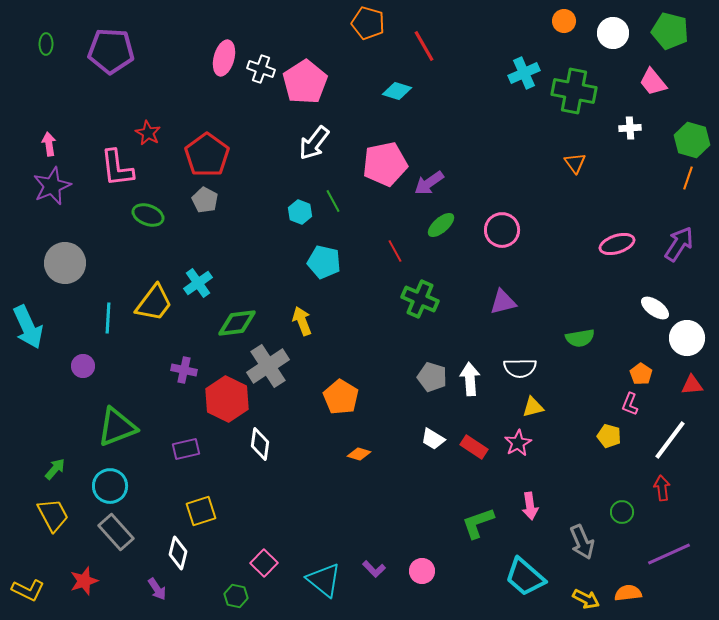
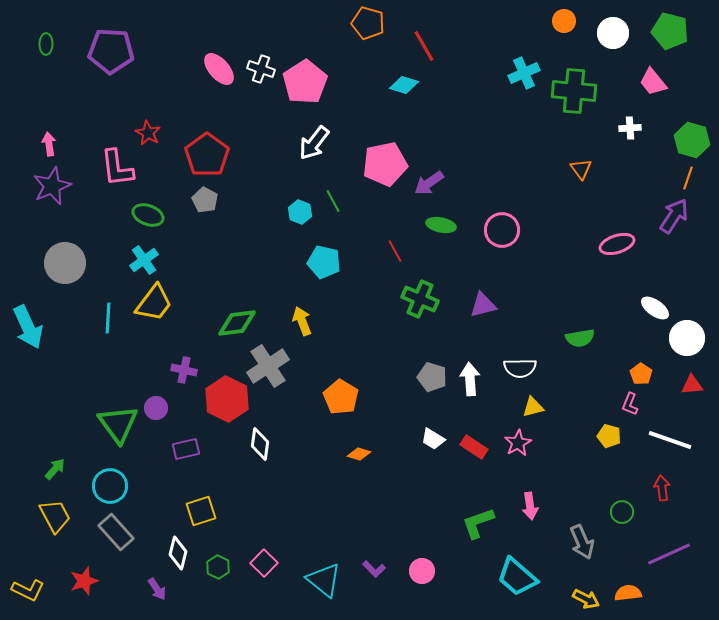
pink ellipse at (224, 58): moved 5 px left, 11 px down; rotated 56 degrees counterclockwise
cyan diamond at (397, 91): moved 7 px right, 6 px up
green cross at (574, 91): rotated 6 degrees counterclockwise
orange triangle at (575, 163): moved 6 px right, 6 px down
green ellipse at (441, 225): rotated 52 degrees clockwise
purple arrow at (679, 244): moved 5 px left, 28 px up
cyan cross at (198, 283): moved 54 px left, 23 px up
purple triangle at (503, 302): moved 20 px left, 3 px down
purple circle at (83, 366): moved 73 px right, 42 px down
green triangle at (117, 427): moved 1 px right, 3 px up; rotated 45 degrees counterclockwise
white line at (670, 440): rotated 72 degrees clockwise
yellow trapezoid at (53, 515): moved 2 px right, 1 px down
cyan trapezoid at (525, 577): moved 8 px left
green hexagon at (236, 596): moved 18 px left, 29 px up; rotated 15 degrees clockwise
